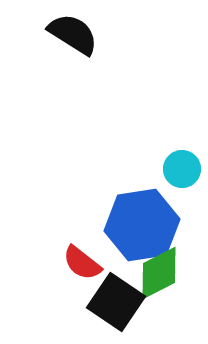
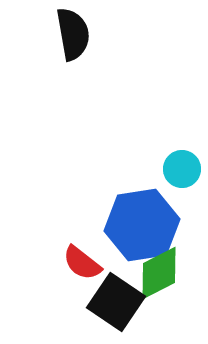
black semicircle: rotated 48 degrees clockwise
